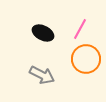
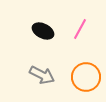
black ellipse: moved 2 px up
orange circle: moved 18 px down
